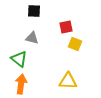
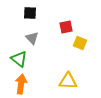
black square: moved 4 px left, 2 px down
gray triangle: rotated 32 degrees clockwise
yellow square: moved 5 px right, 1 px up
